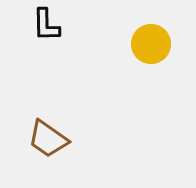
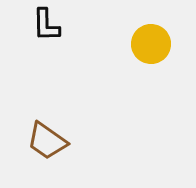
brown trapezoid: moved 1 px left, 2 px down
